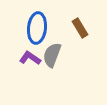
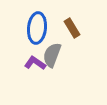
brown rectangle: moved 8 px left
purple L-shape: moved 5 px right, 5 px down
